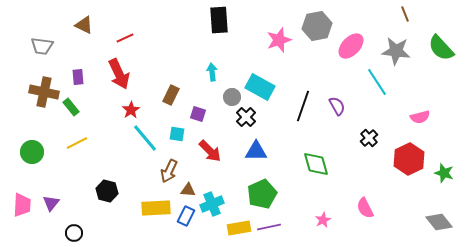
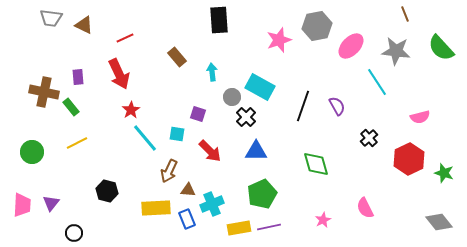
gray trapezoid at (42, 46): moved 9 px right, 28 px up
brown rectangle at (171, 95): moved 6 px right, 38 px up; rotated 66 degrees counterclockwise
blue rectangle at (186, 216): moved 1 px right, 3 px down; rotated 48 degrees counterclockwise
